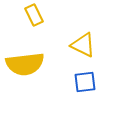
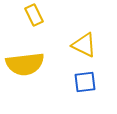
yellow triangle: moved 1 px right
